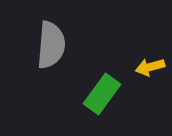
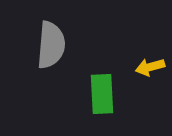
green rectangle: rotated 39 degrees counterclockwise
